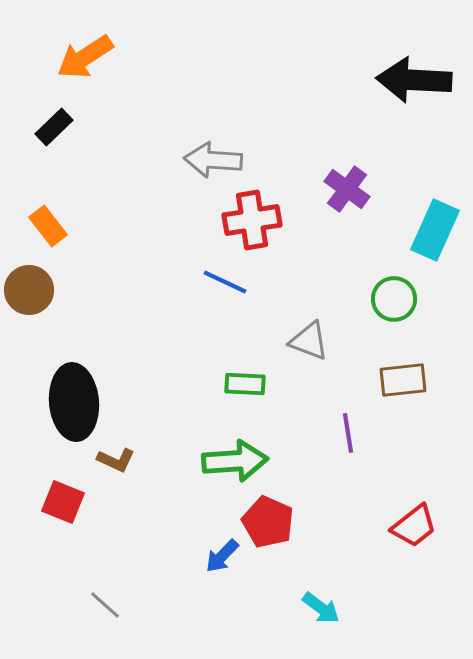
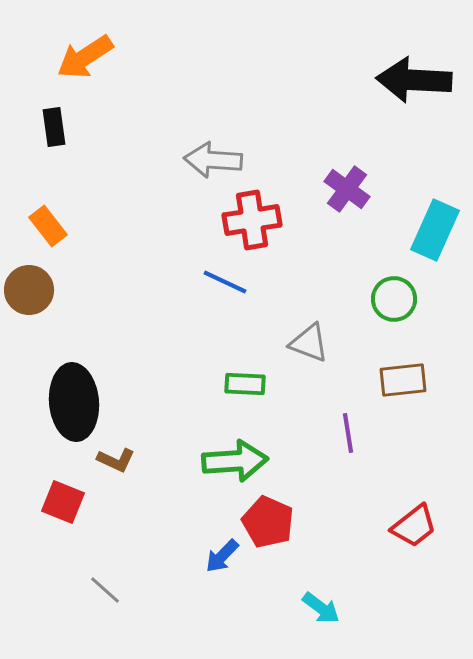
black rectangle: rotated 54 degrees counterclockwise
gray triangle: moved 2 px down
gray line: moved 15 px up
